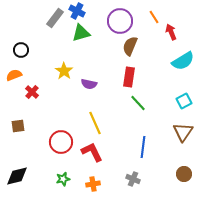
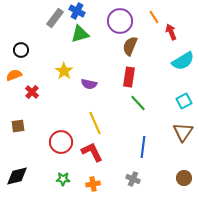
green triangle: moved 1 px left, 1 px down
brown circle: moved 4 px down
green star: rotated 16 degrees clockwise
